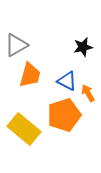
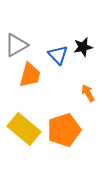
blue triangle: moved 9 px left, 26 px up; rotated 20 degrees clockwise
orange pentagon: moved 15 px down
